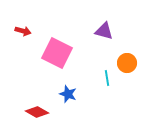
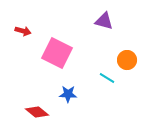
purple triangle: moved 10 px up
orange circle: moved 3 px up
cyan line: rotated 49 degrees counterclockwise
blue star: rotated 18 degrees counterclockwise
red diamond: rotated 10 degrees clockwise
